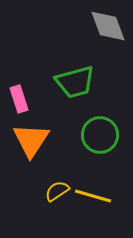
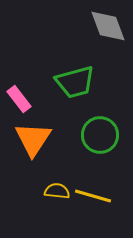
pink rectangle: rotated 20 degrees counterclockwise
orange triangle: moved 2 px right, 1 px up
yellow semicircle: rotated 40 degrees clockwise
